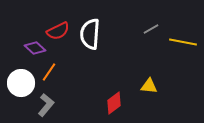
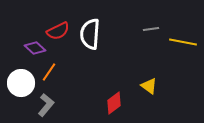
gray line: rotated 21 degrees clockwise
yellow triangle: rotated 30 degrees clockwise
